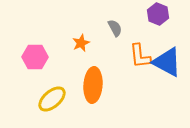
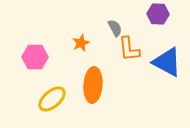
purple hexagon: rotated 20 degrees counterclockwise
orange L-shape: moved 11 px left, 7 px up
